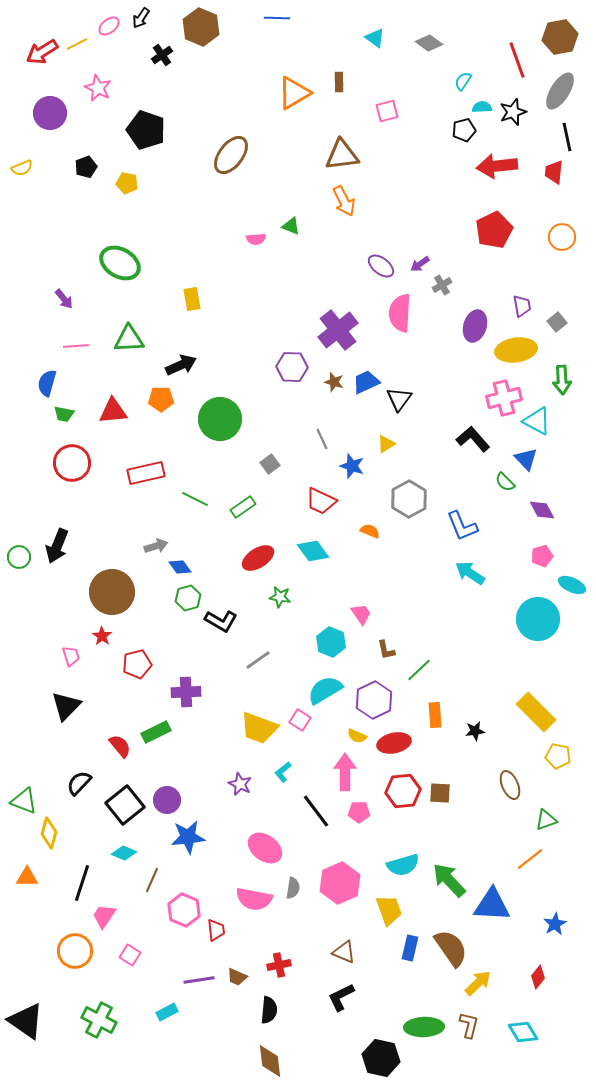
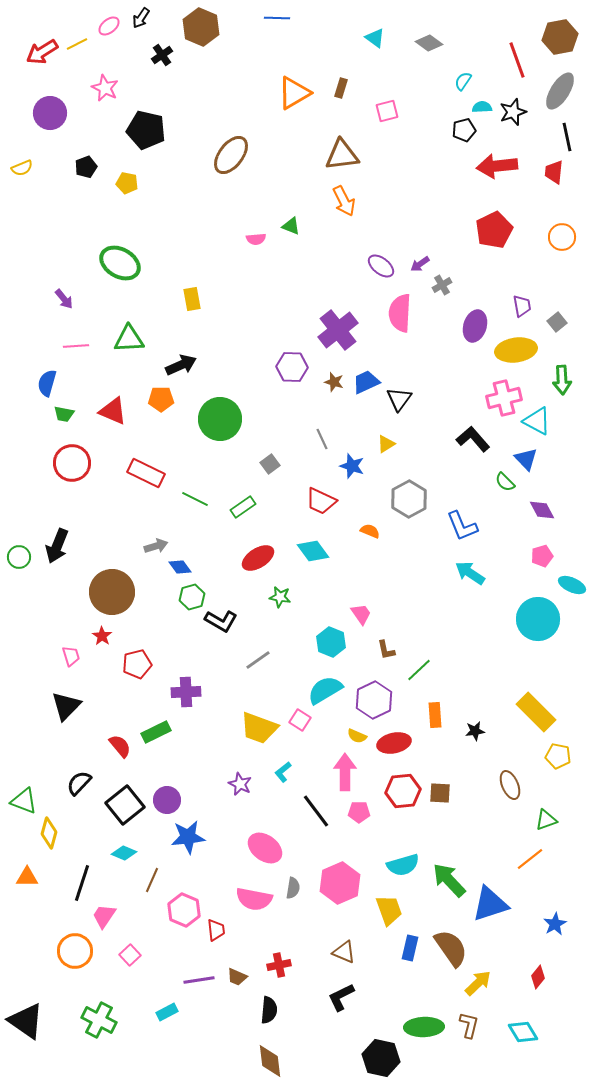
brown rectangle at (339, 82): moved 2 px right, 6 px down; rotated 18 degrees clockwise
pink star at (98, 88): moved 7 px right
black pentagon at (146, 130): rotated 6 degrees counterclockwise
red triangle at (113, 411): rotated 28 degrees clockwise
red rectangle at (146, 473): rotated 39 degrees clockwise
green hexagon at (188, 598): moved 4 px right, 1 px up
blue triangle at (492, 905): moved 2 px left, 1 px up; rotated 21 degrees counterclockwise
pink square at (130, 955): rotated 15 degrees clockwise
